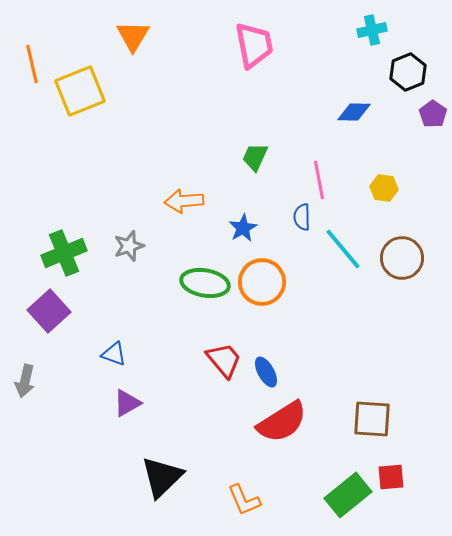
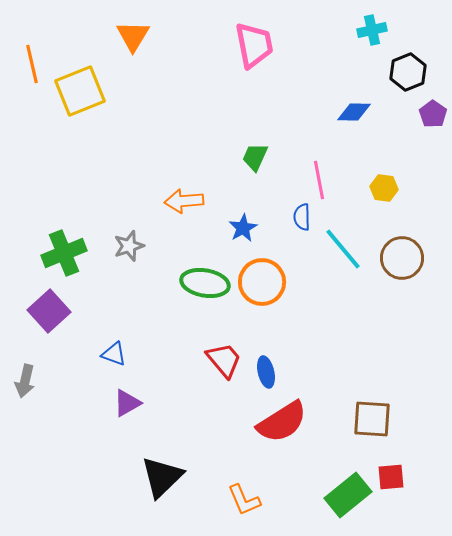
blue ellipse: rotated 16 degrees clockwise
